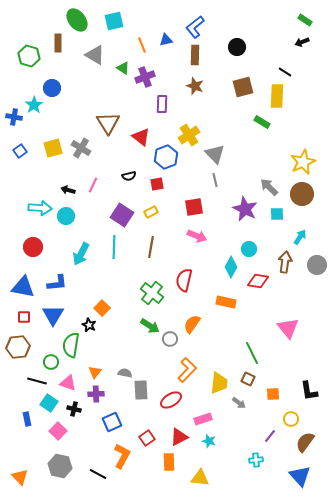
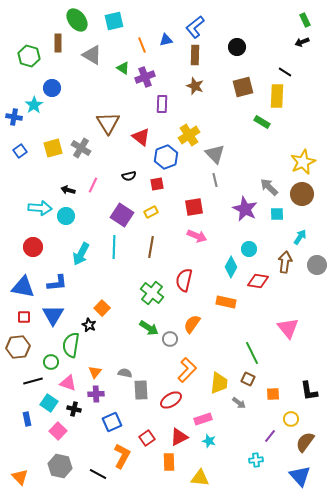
green rectangle at (305, 20): rotated 32 degrees clockwise
gray triangle at (95, 55): moved 3 px left
green arrow at (150, 326): moved 1 px left, 2 px down
black line at (37, 381): moved 4 px left; rotated 30 degrees counterclockwise
